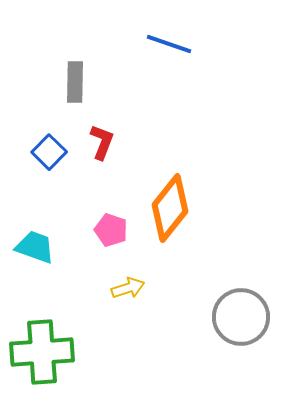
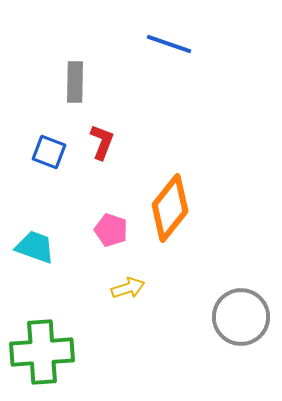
blue square: rotated 24 degrees counterclockwise
